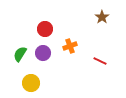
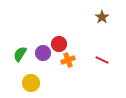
red circle: moved 14 px right, 15 px down
orange cross: moved 2 px left, 14 px down
red line: moved 2 px right, 1 px up
